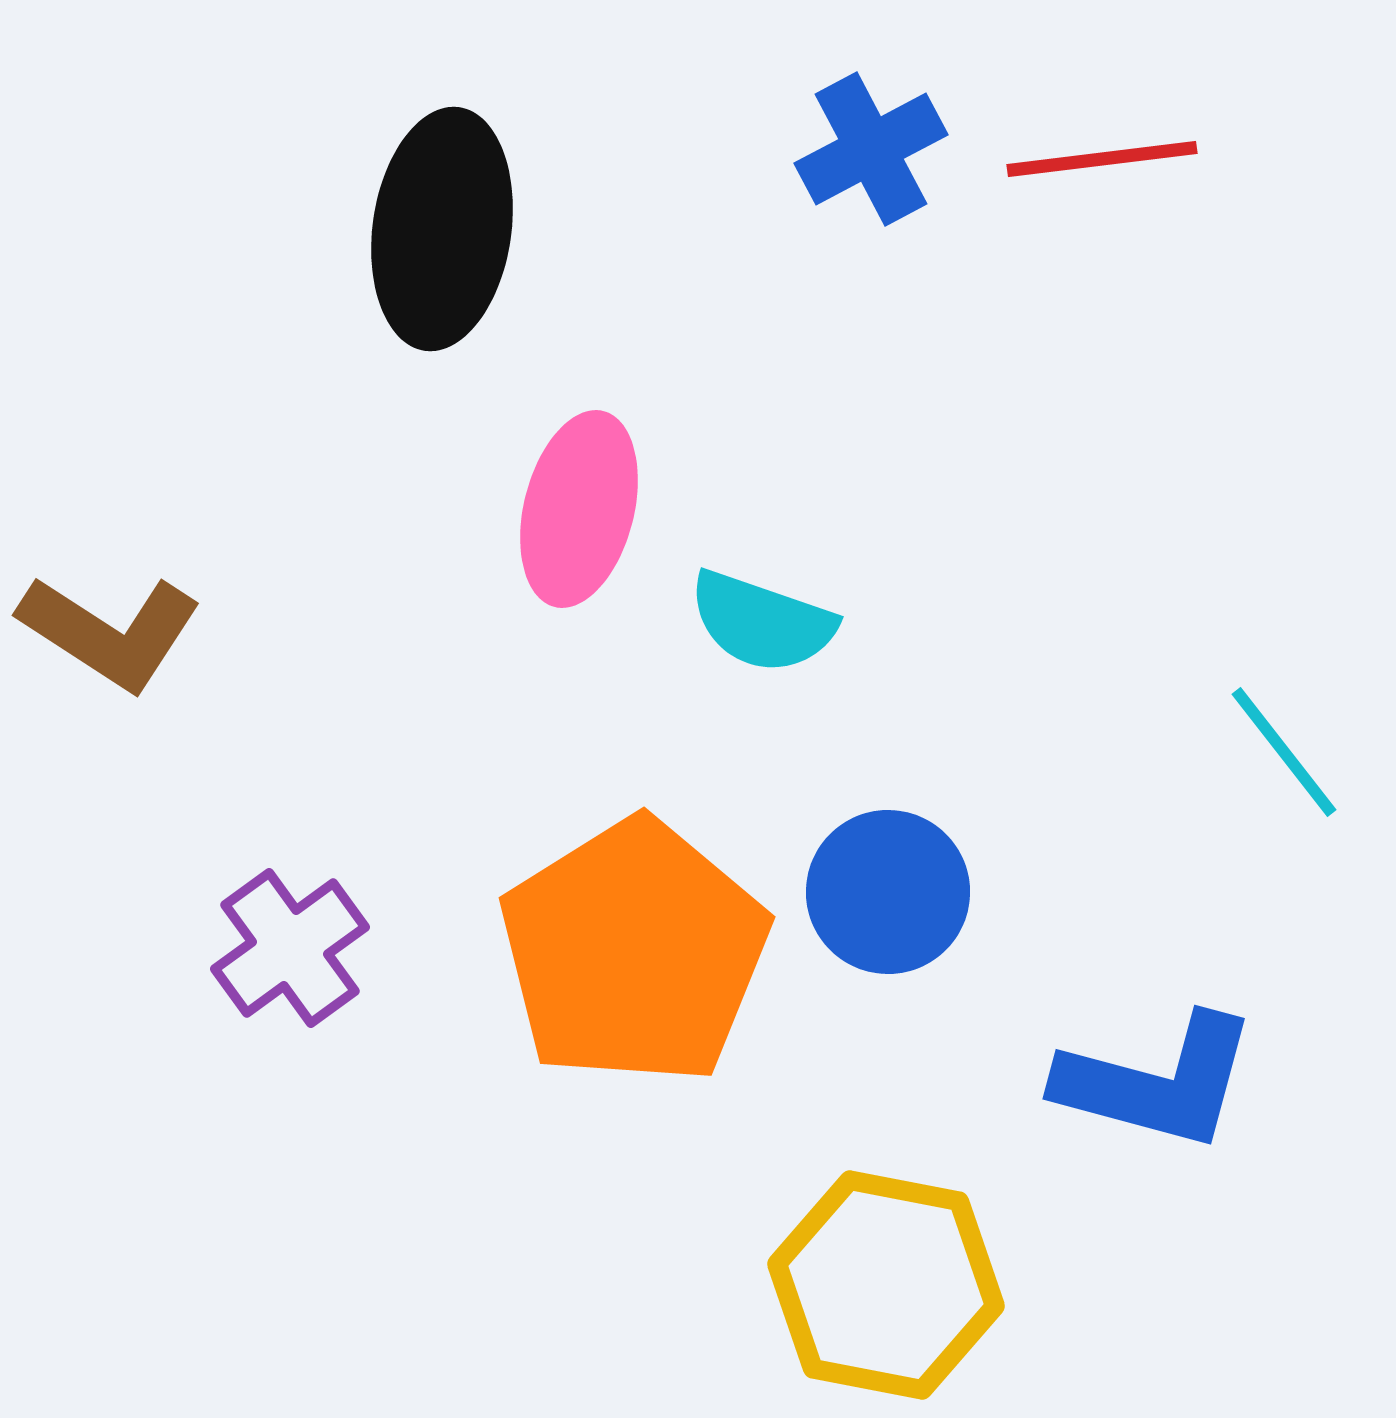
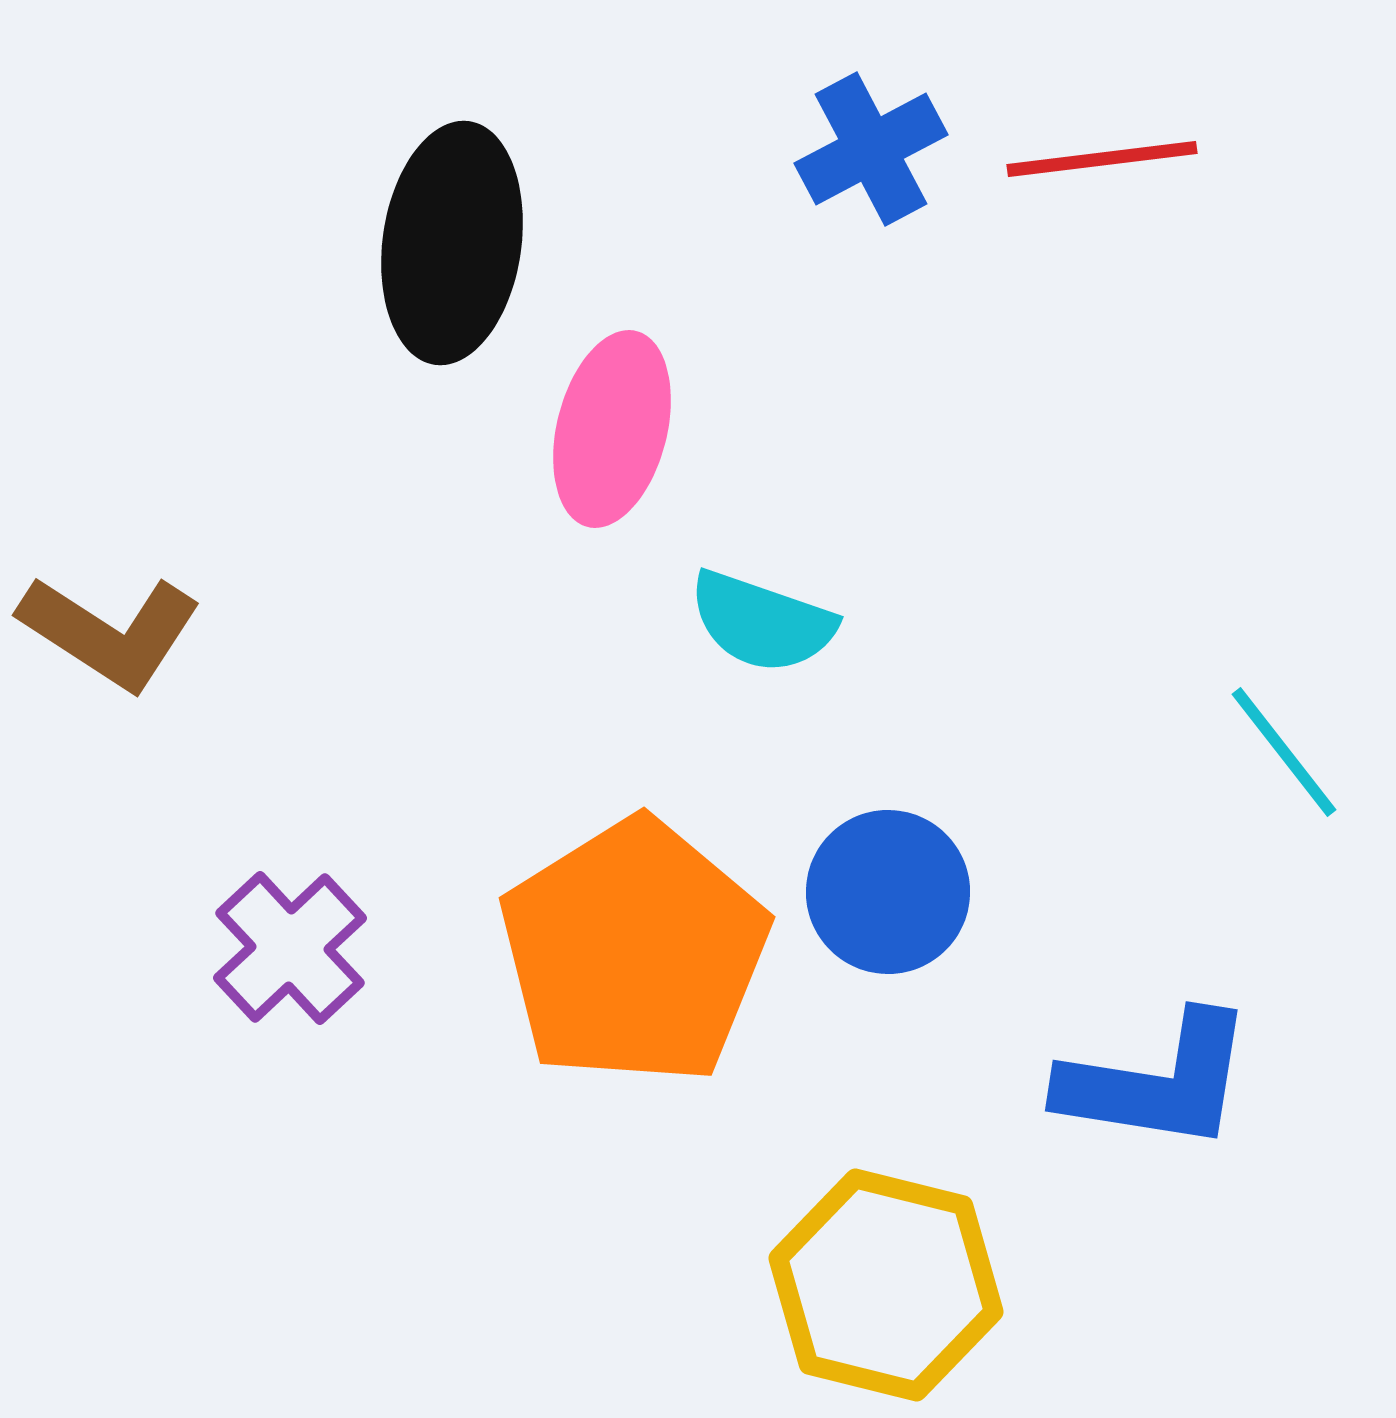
black ellipse: moved 10 px right, 14 px down
pink ellipse: moved 33 px right, 80 px up
purple cross: rotated 7 degrees counterclockwise
blue L-shape: rotated 6 degrees counterclockwise
yellow hexagon: rotated 3 degrees clockwise
